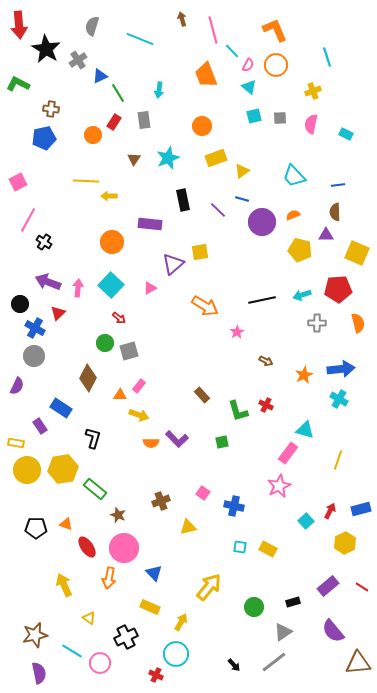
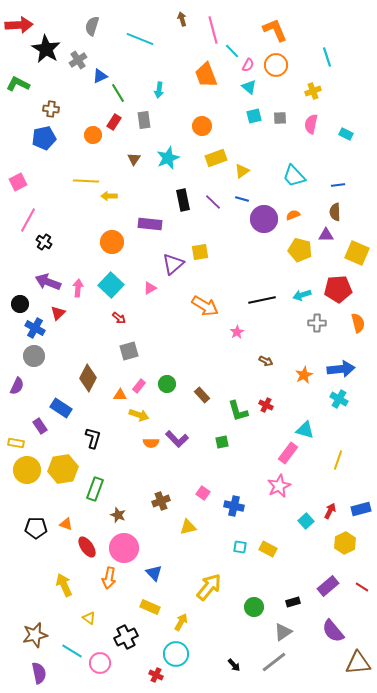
red arrow at (19, 25): rotated 88 degrees counterclockwise
purple line at (218, 210): moved 5 px left, 8 px up
purple circle at (262, 222): moved 2 px right, 3 px up
green circle at (105, 343): moved 62 px right, 41 px down
green rectangle at (95, 489): rotated 70 degrees clockwise
